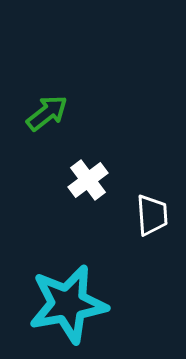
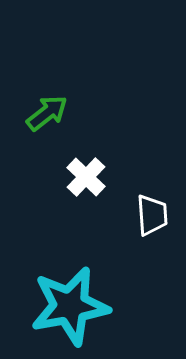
white cross: moved 2 px left, 3 px up; rotated 9 degrees counterclockwise
cyan star: moved 2 px right, 2 px down
